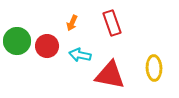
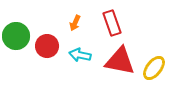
orange arrow: moved 3 px right
green circle: moved 1 px left, 5 px up
yellow ellipse: rotated 40 degrees clockwise
red triangle: moved 10 px right, 14 px up
